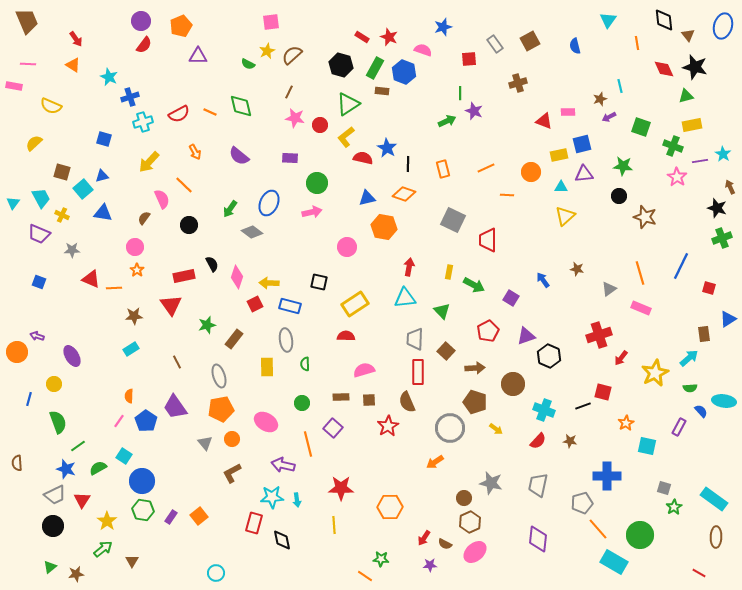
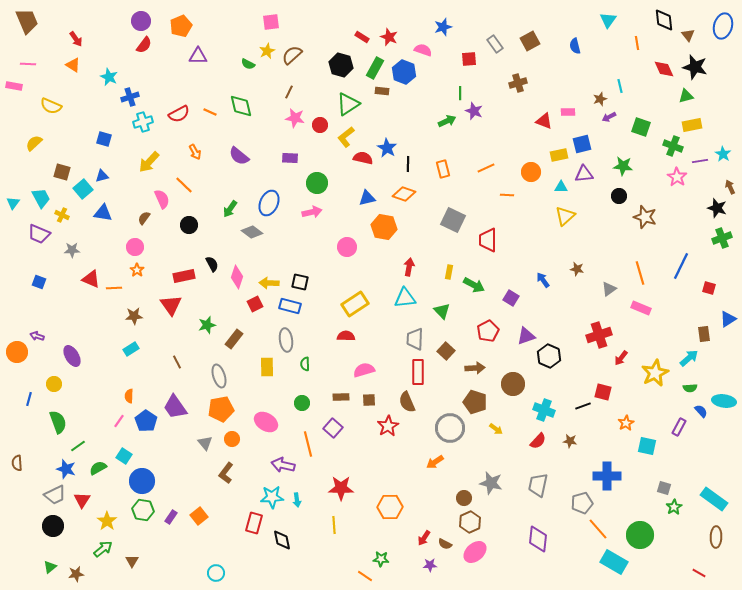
black square at (319, 282): moved 19 px left
brown L-shape at (232, 473): moved 6 px left; rotated 25 degrees counterclockwise
